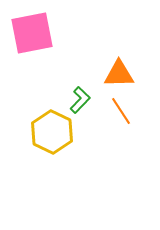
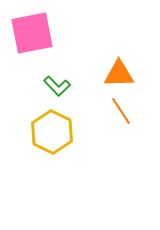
green L-shape: moved 23 px left, 14 px up; rotated 92 degrees clockwise
